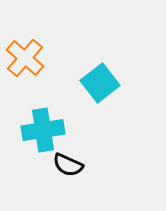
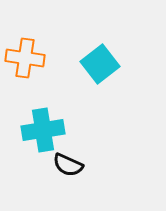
orange cross: rotated 33 degrees counterclockwise
cyan square: moved 19 px up
